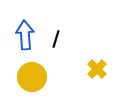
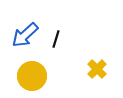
blue arrow: rotated 128 degrees counterclockwise
yellow circle: moved 1 px up
